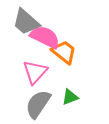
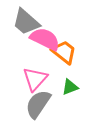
pink semicircle: moved 2 px down
pink triangle: moved 7 px down
green triangle: moved 10 px up
